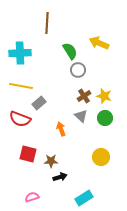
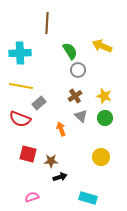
yellow arrow: moved 3 px right, 3 px down
brown cross: moved 9 px left
cyan rectangle: moved 4 px right; rotated 48 degrees clockwise
